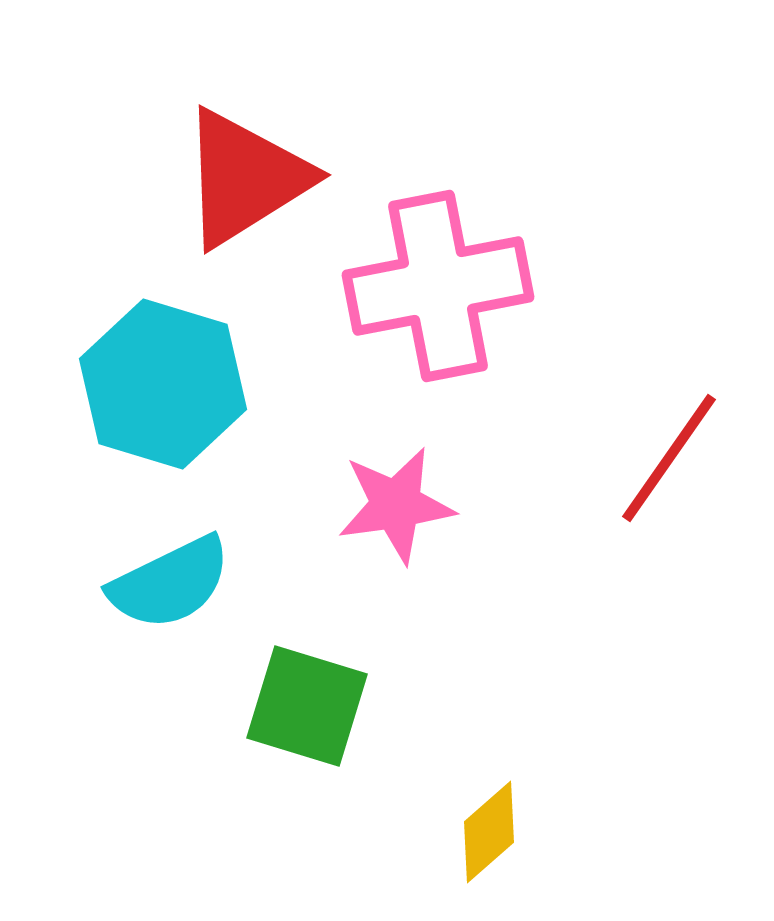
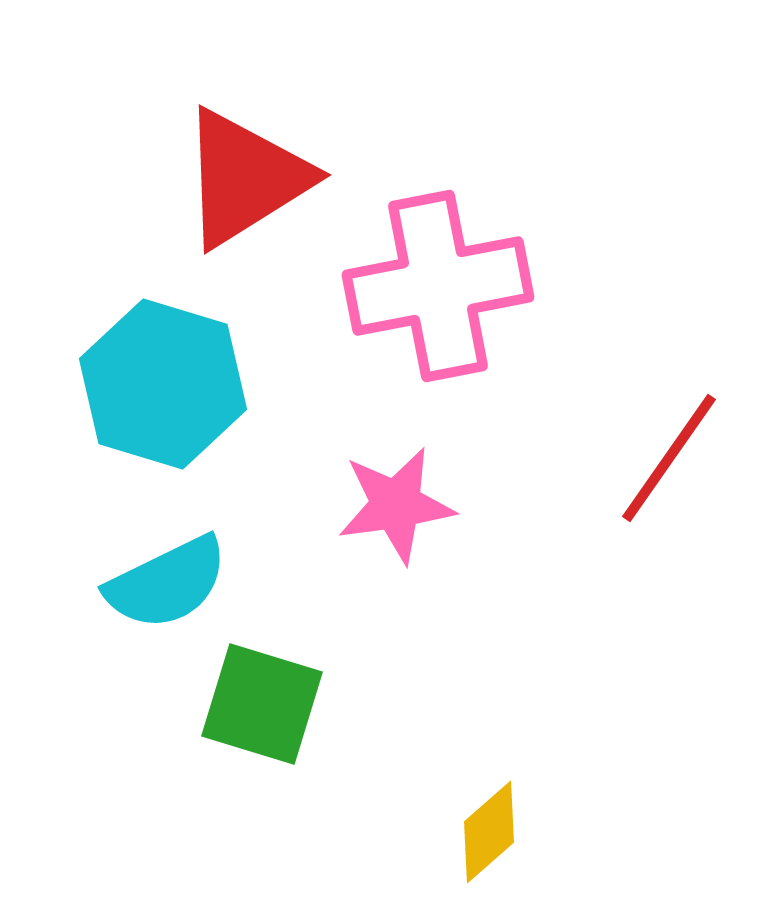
cyan semicircle: moved 3 px left
green square: moved 45 px left, 2 px up
